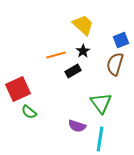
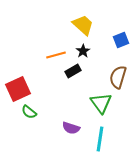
brown semicircle: moved 3 px right, 13 px down
purple semicircle: moved 6 px left, 2 px down
